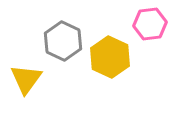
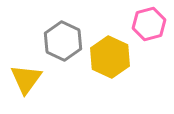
pink hexagon: moved 1 px left; rotated 8 degrees counterclockwise
